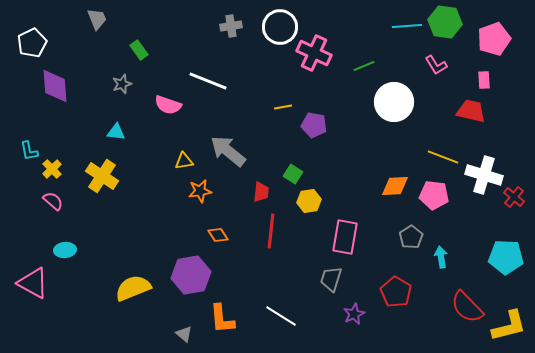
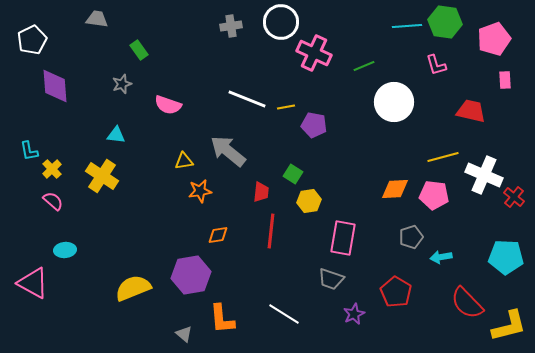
gray trapezoid at (97, 19): rotated 60 degrees counterclockwise
white circle at (280, 27): moved 1 px right, 5 px up
white pentagon at (32, 43): moved 3 px up
pink L-shape at (436, 65): rotated 15 degrees clockwise
pink rectangle at (484, 80): moved 21 px right
white line at (208, 81): moved 39 px right, 18 px down
yellow line at (283, 107): moved 3 px right
cyan triangle at (116, 132): moved 3 px down
yellow line at (443, 157): rotated 36 degrees counterclockwise
white cross at (484, 175): rotated 6 degrees clockwise
orange diamond at (395, 186): moved 3 px down
orange diamond at (218, 235): rotated 65 degrees counterclockwise
pink rectangle at (345, 237): moved 2 px left, 1 px down
gray pentagon at (411, 237): rotated 15 degrees clockwise
cyan arrow at (441, 257): rotated 90 degrees counterclockwise
gray trapezoid at (331, 279): rotated 88 degrees counterclockwise
red semicircle at (467, 307): moved 4 px up
white line at (281, 316): moved 3 px right, 2 px up
